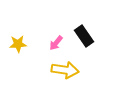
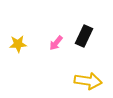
black rectangle: rotated 60 degrees clockwise
yellow arrow: moved 23 px right, 11 px down
